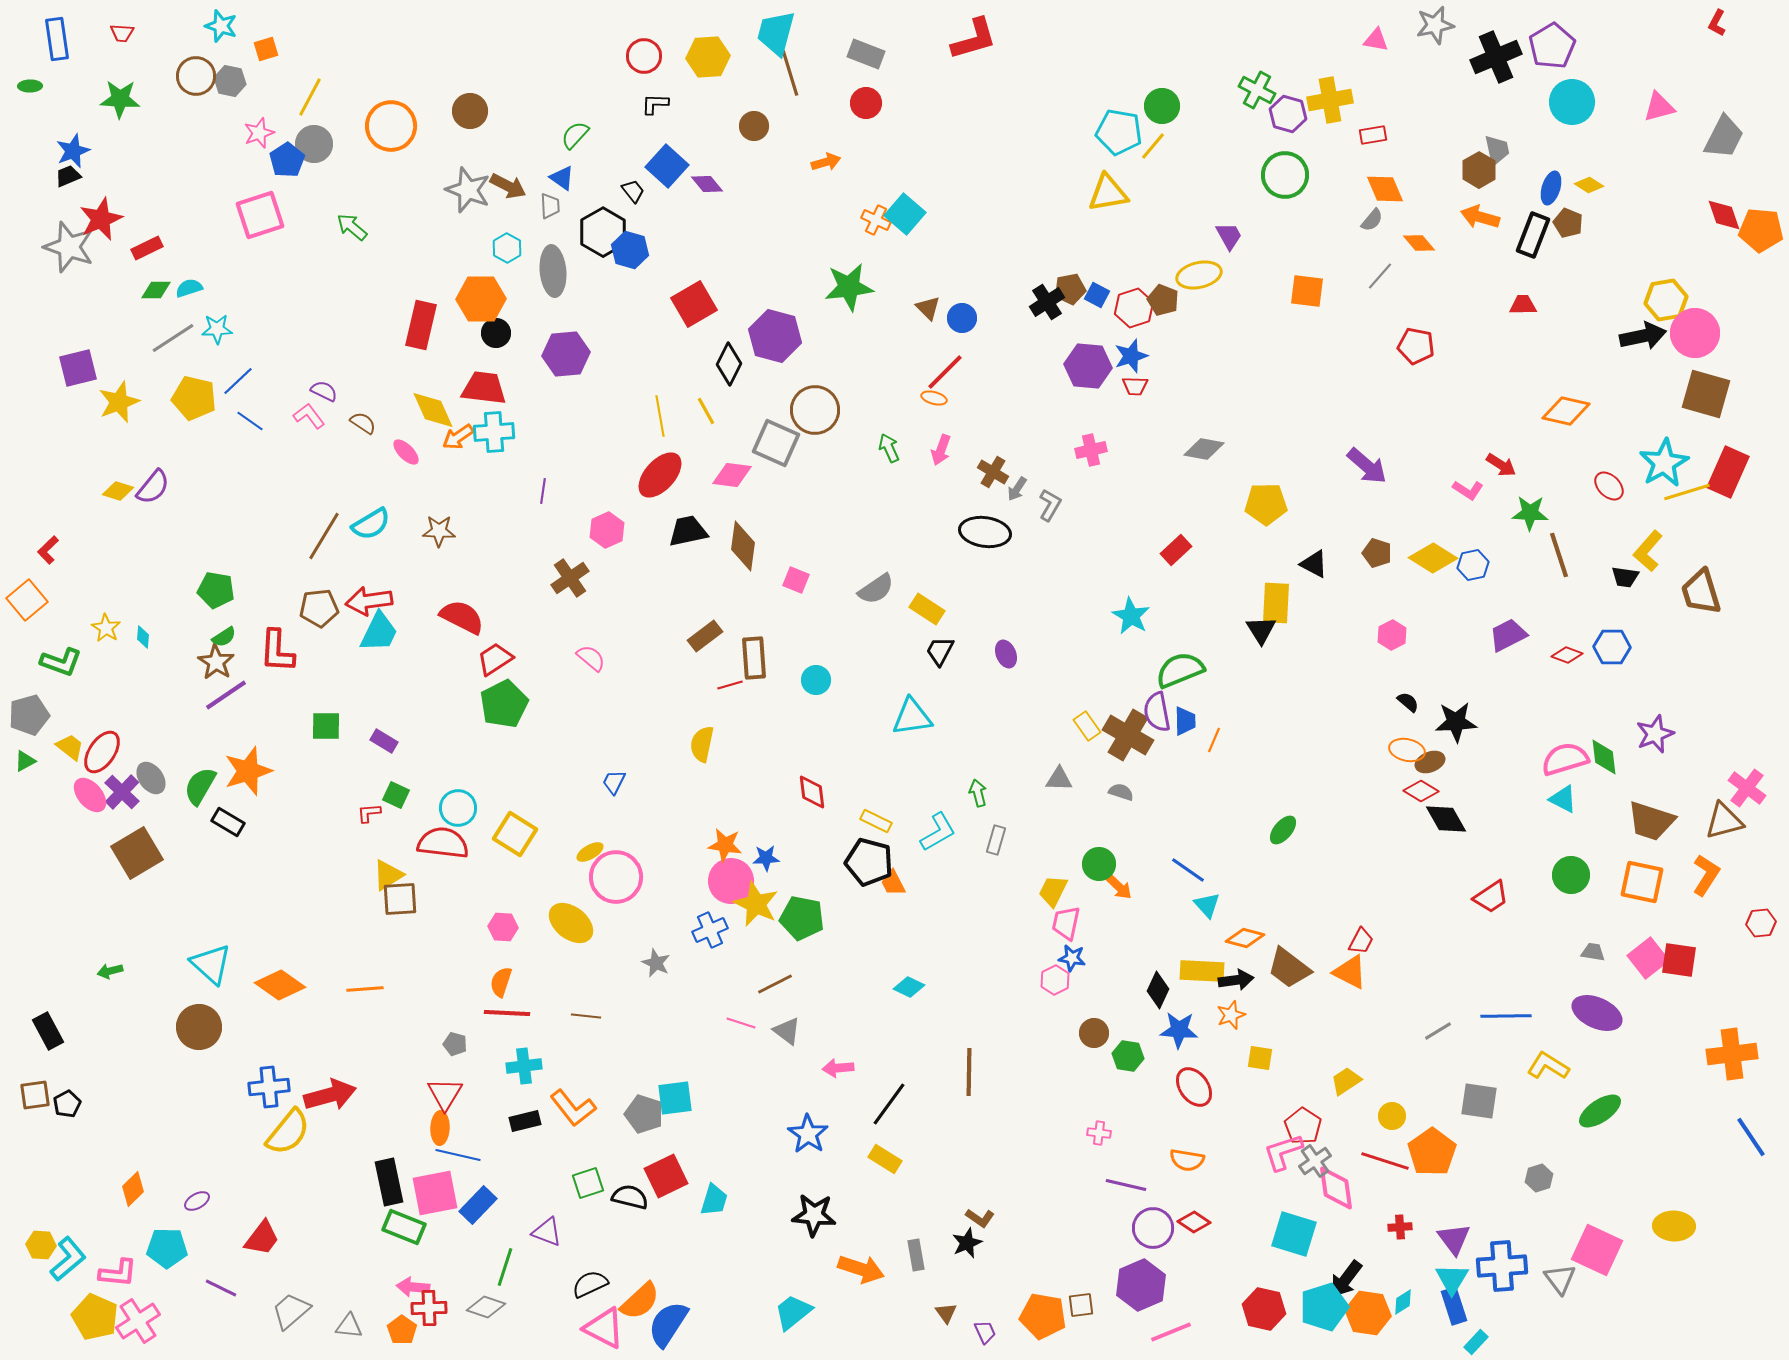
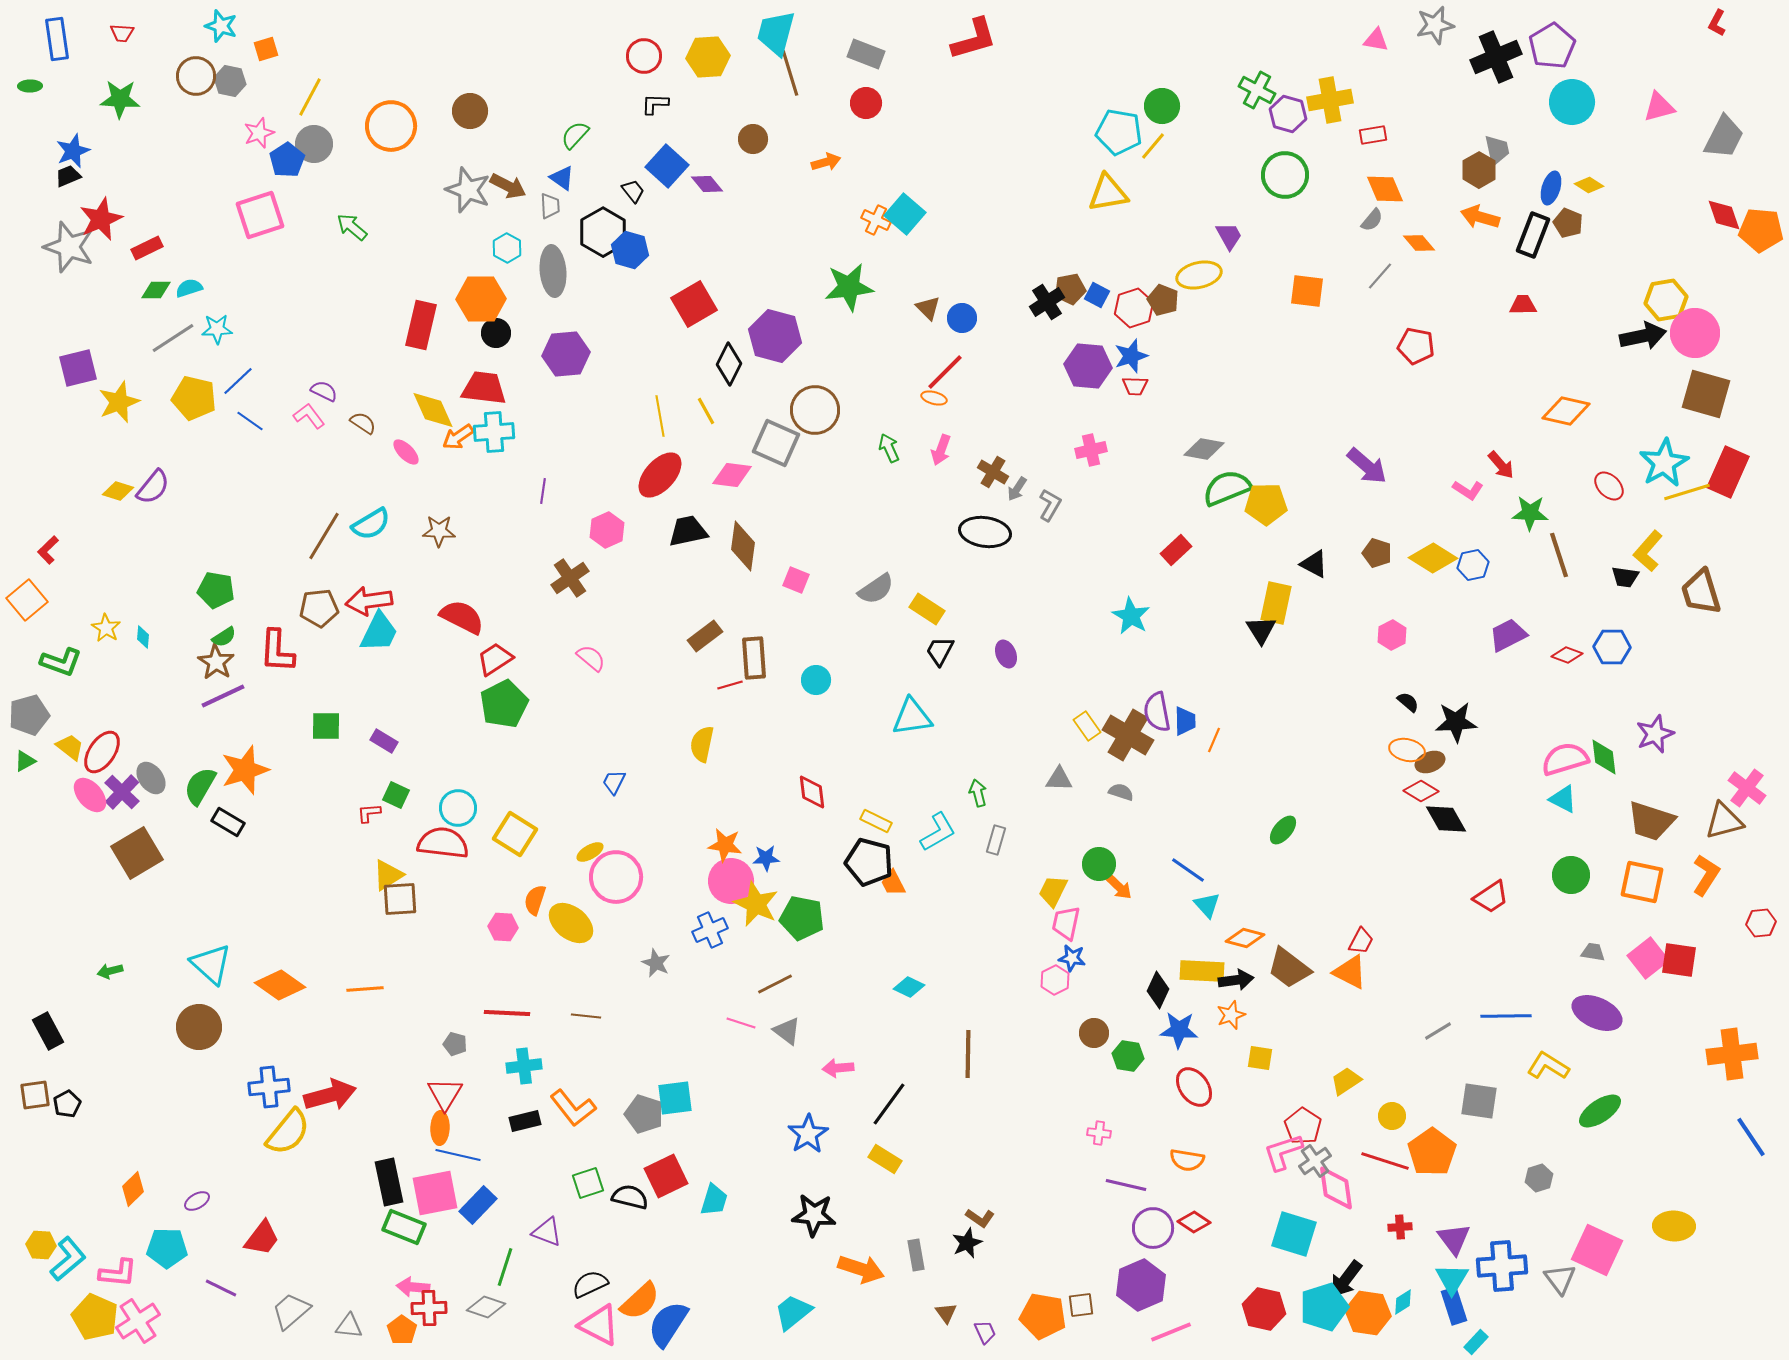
brown circle at (754, 126): moved 1 px left, 13 px down
red arrow at (1501, 465): rotated 16 degrees clockwise
yellow rectangle at (1276, 603): rotated 9 degrees clockwise
green semicircle at (1180, 670): moved 47 px right, 182 px up
purple line at (226, 695): moved 3 px left, 1 px down; rotated 9 degrees clockwise
orange star at (248, 771): moved 3 px left, 1 px up
orange semicircle at (501, 982): moved 34 px right, 82 px up
brown line at (969, 1072): moved 1 px left, 18 px up
blue star at (808, 1134): rotated 6 degrees clockwise
pink triangle at (604, 1328): moved 5 px left, 3 px up
